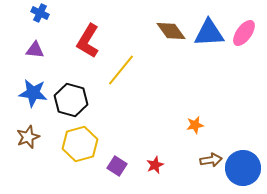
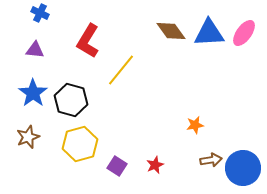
blue star: rotated 28 degrees clockwise
